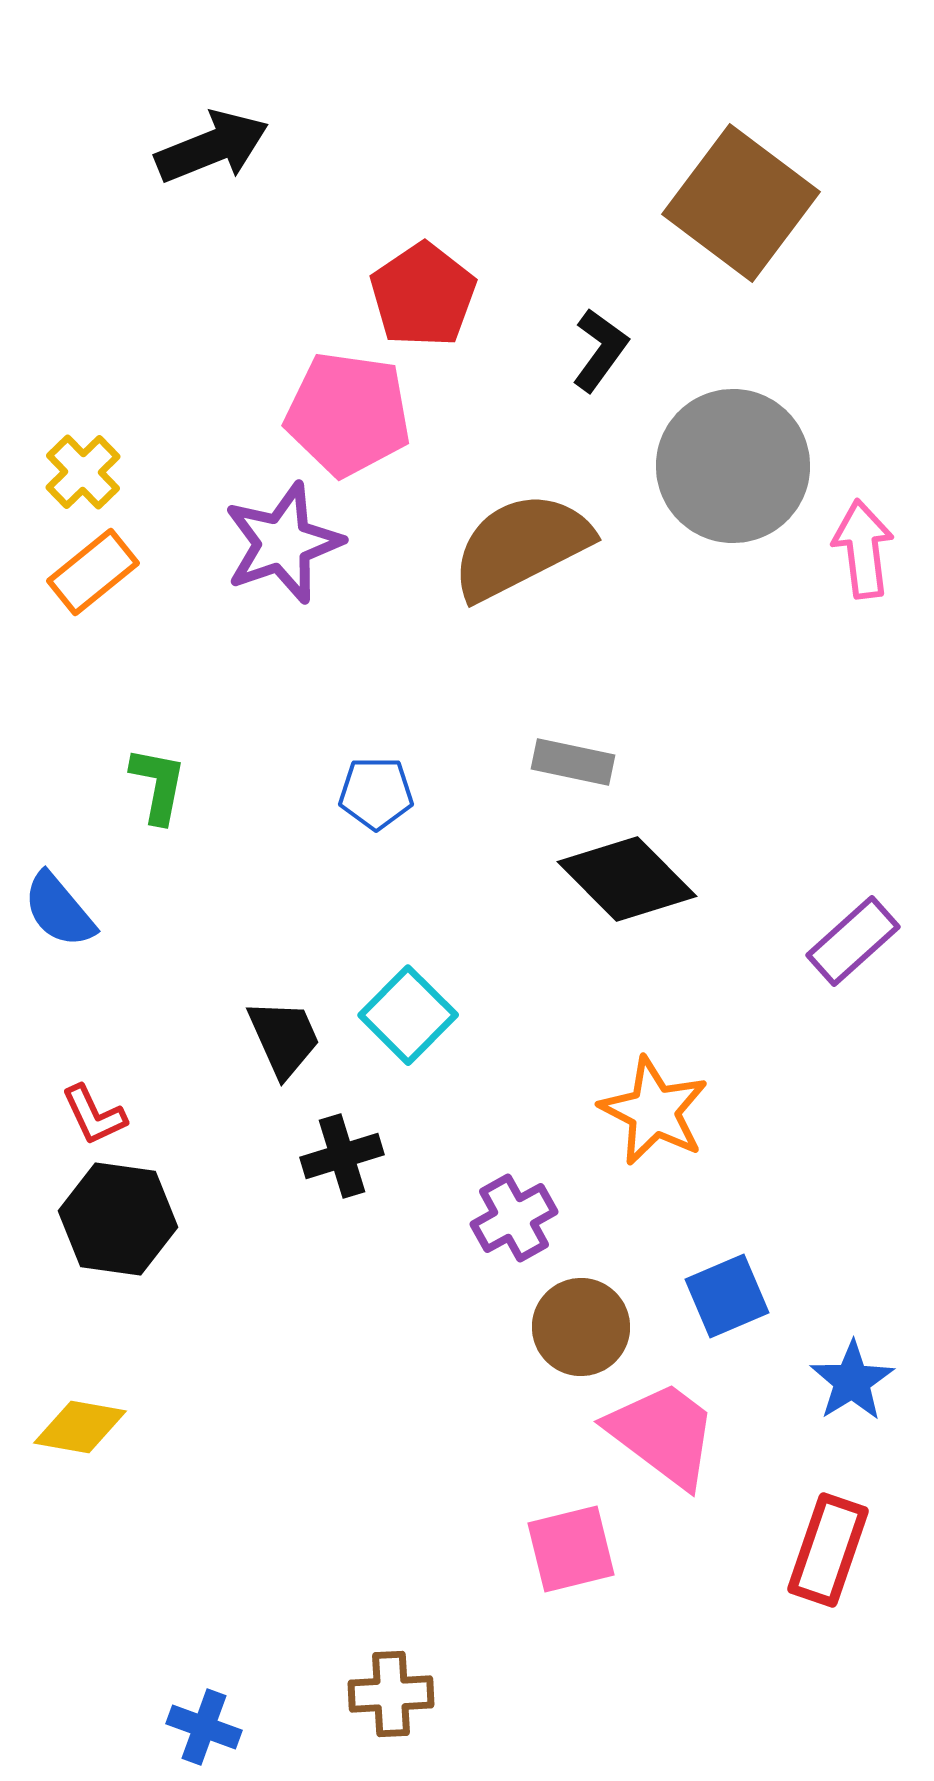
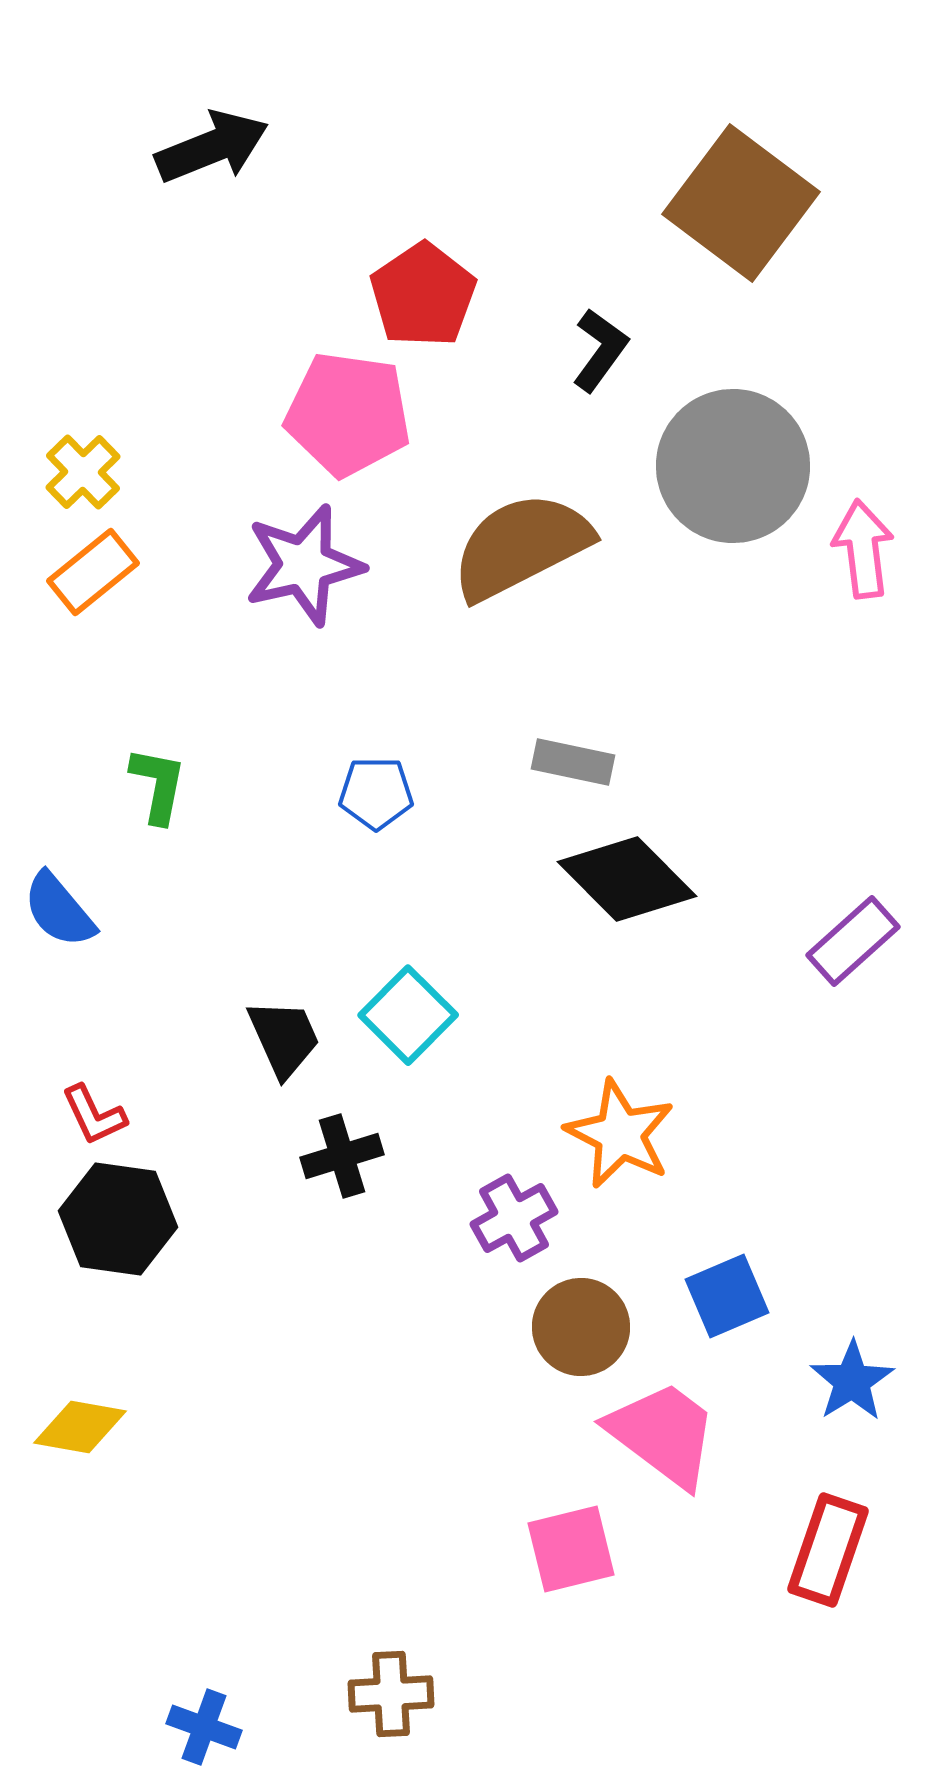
purple star: moved 21 px right, 22 px down; rotated 6 degrees clockwise
orange star: moved 34 px left, 23 px down
